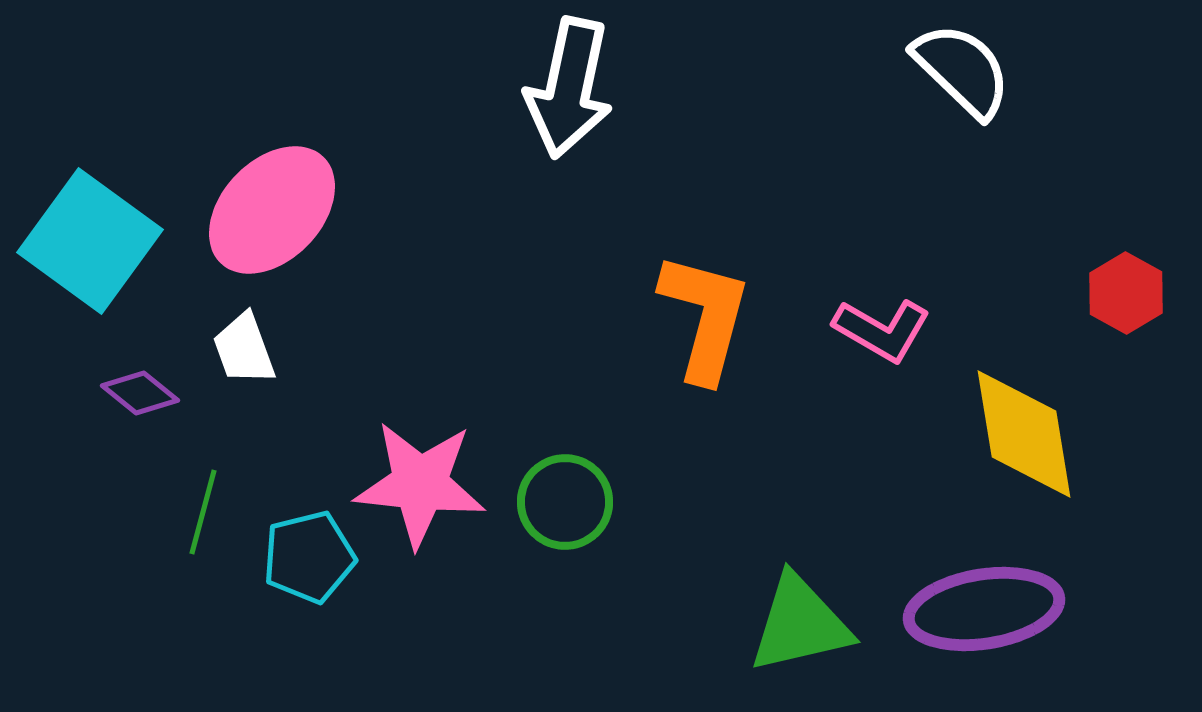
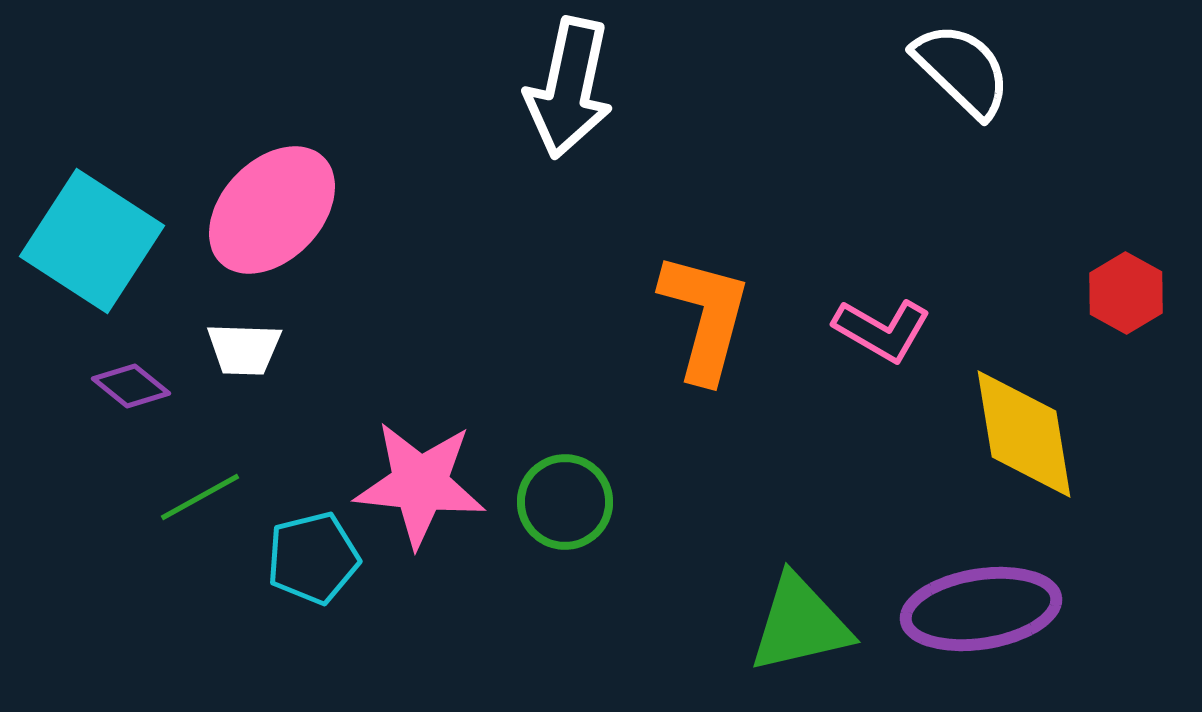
cyan square: moved 2 px right; rotated 3 degrees counterclockwise
white trapezoid: rotated 68 degrees counterclockwise
purple diamond: moved 9 px left, 7 px up
green line: moved 3 px left, 15 px up; rotated 46 degrees clockwise
cyan pentagon: moved 4 px right, 1 px down
purple ellipse: moved 3 px left
